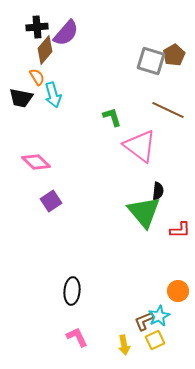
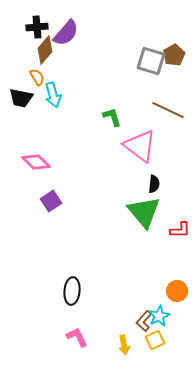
black semicircle: moved 4 px left, 7 px up
orange circle: moved 1 px left
brown L-shape: rotated 25 degrees counterclockwise
